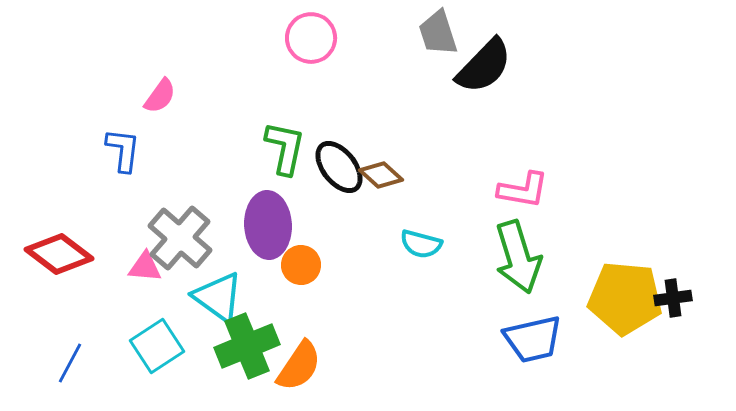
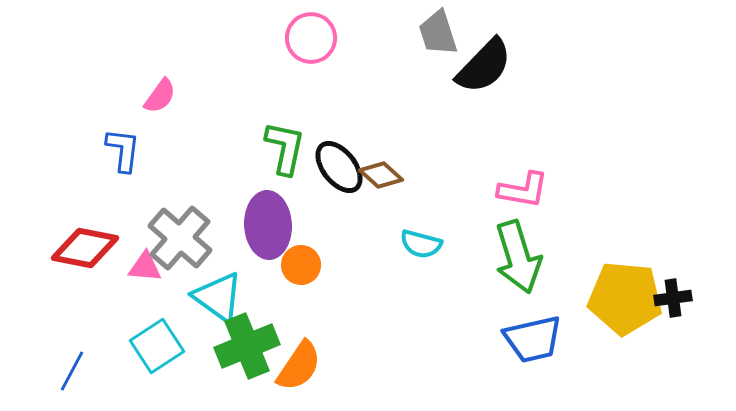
red diamond: moved 26 px right, 6 px up; rotated 26 degrees counterclockwise
blue line: moved 2 px right, 8 px down
